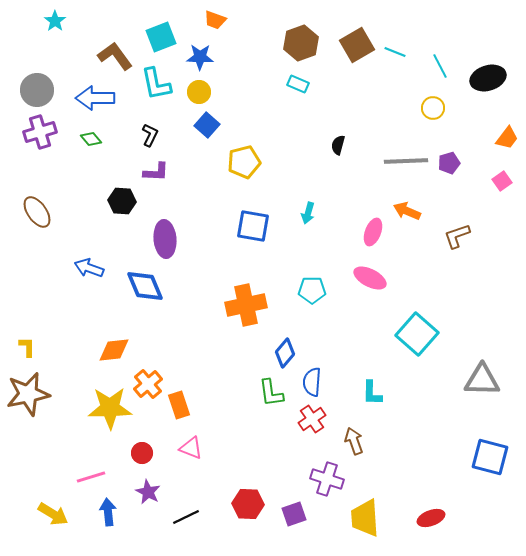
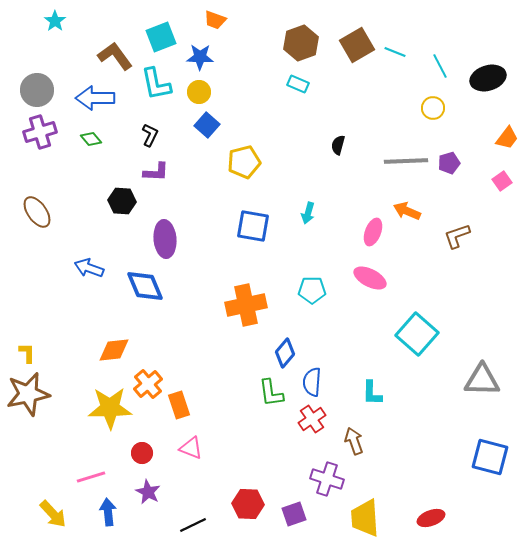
yellow L-shape at (27, 347): moved 6 px down
yellow arrow at (53, 514): rotated 16 degrees clockwise
black line at (186, 517): moved 7 px right, 8 px down
